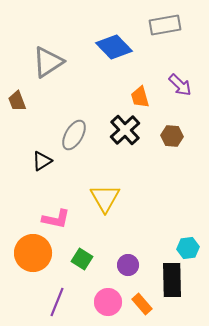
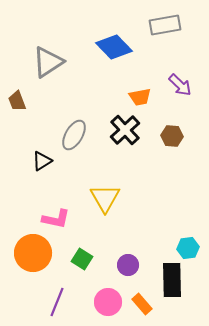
orange trapezoid: rotated 85 degrees counterclockwise
